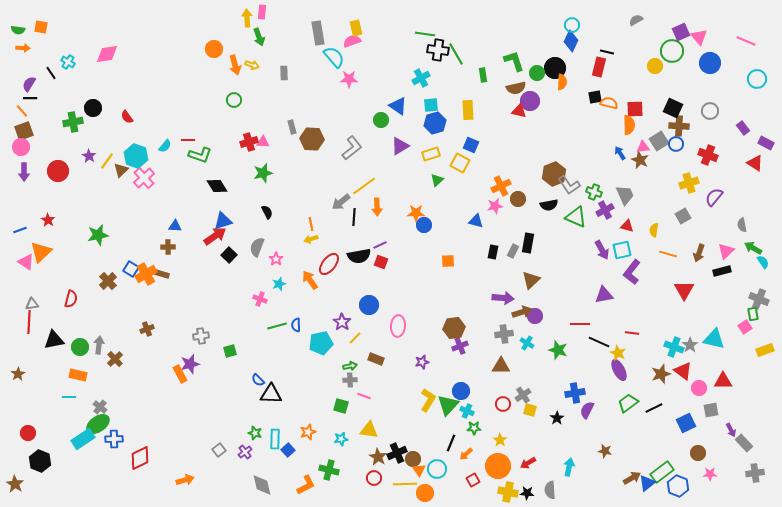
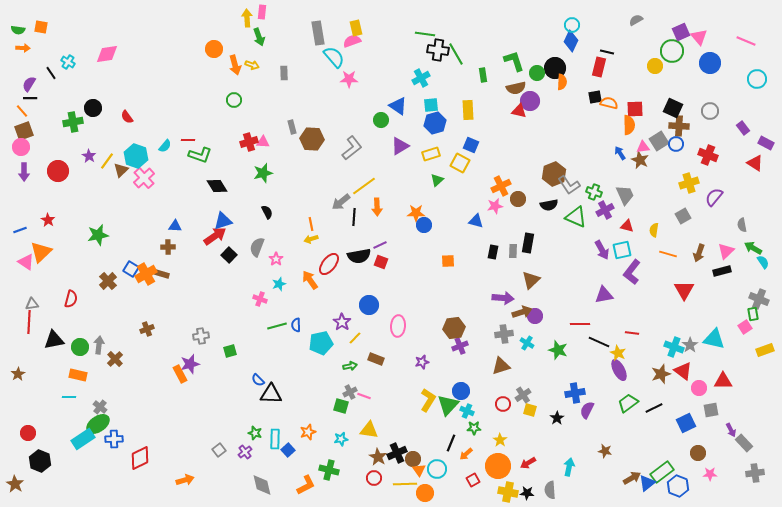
gray rectangle at (513, 251): rotated 24 degrees counterclockwise
brown triangle at (501, 366): rotated 18 degrees counterclockwise
gray cross at (350, 380): moved 12 px down; rotated 24 degrees counterclockwise
